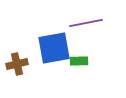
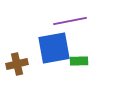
purple line: moved 16 px left, 2 px up
